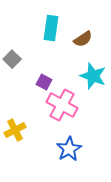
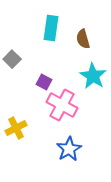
brown semicircle: rotated 108 degrees clockwise
cyan star: rotated 12 degrees clockwise
yellow cross: moved 1 px right, 2 px up
